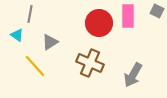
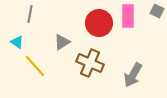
cyan triangle: moved 7 px down
gray triangle: moved 12 px right
